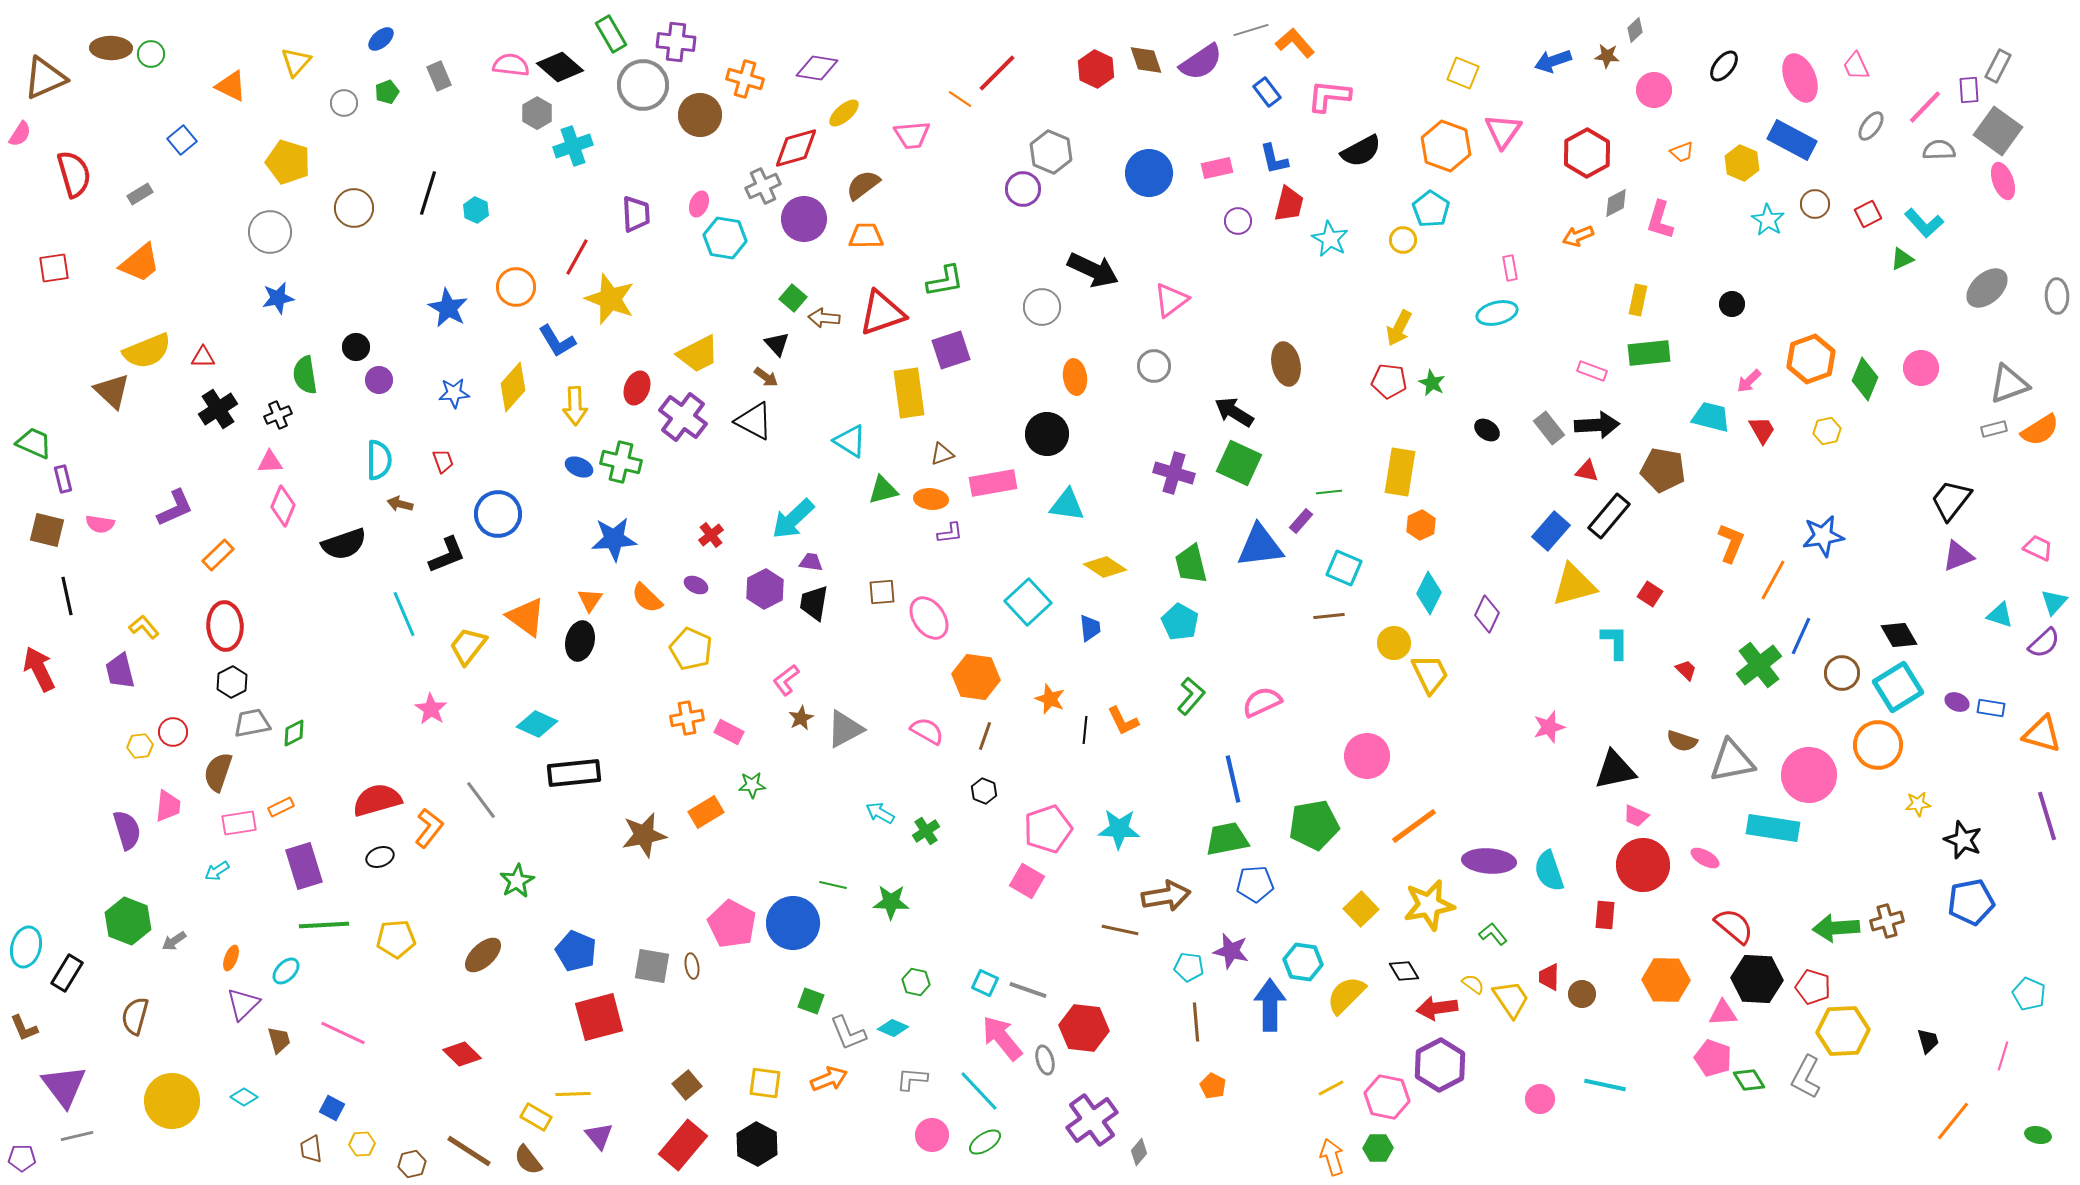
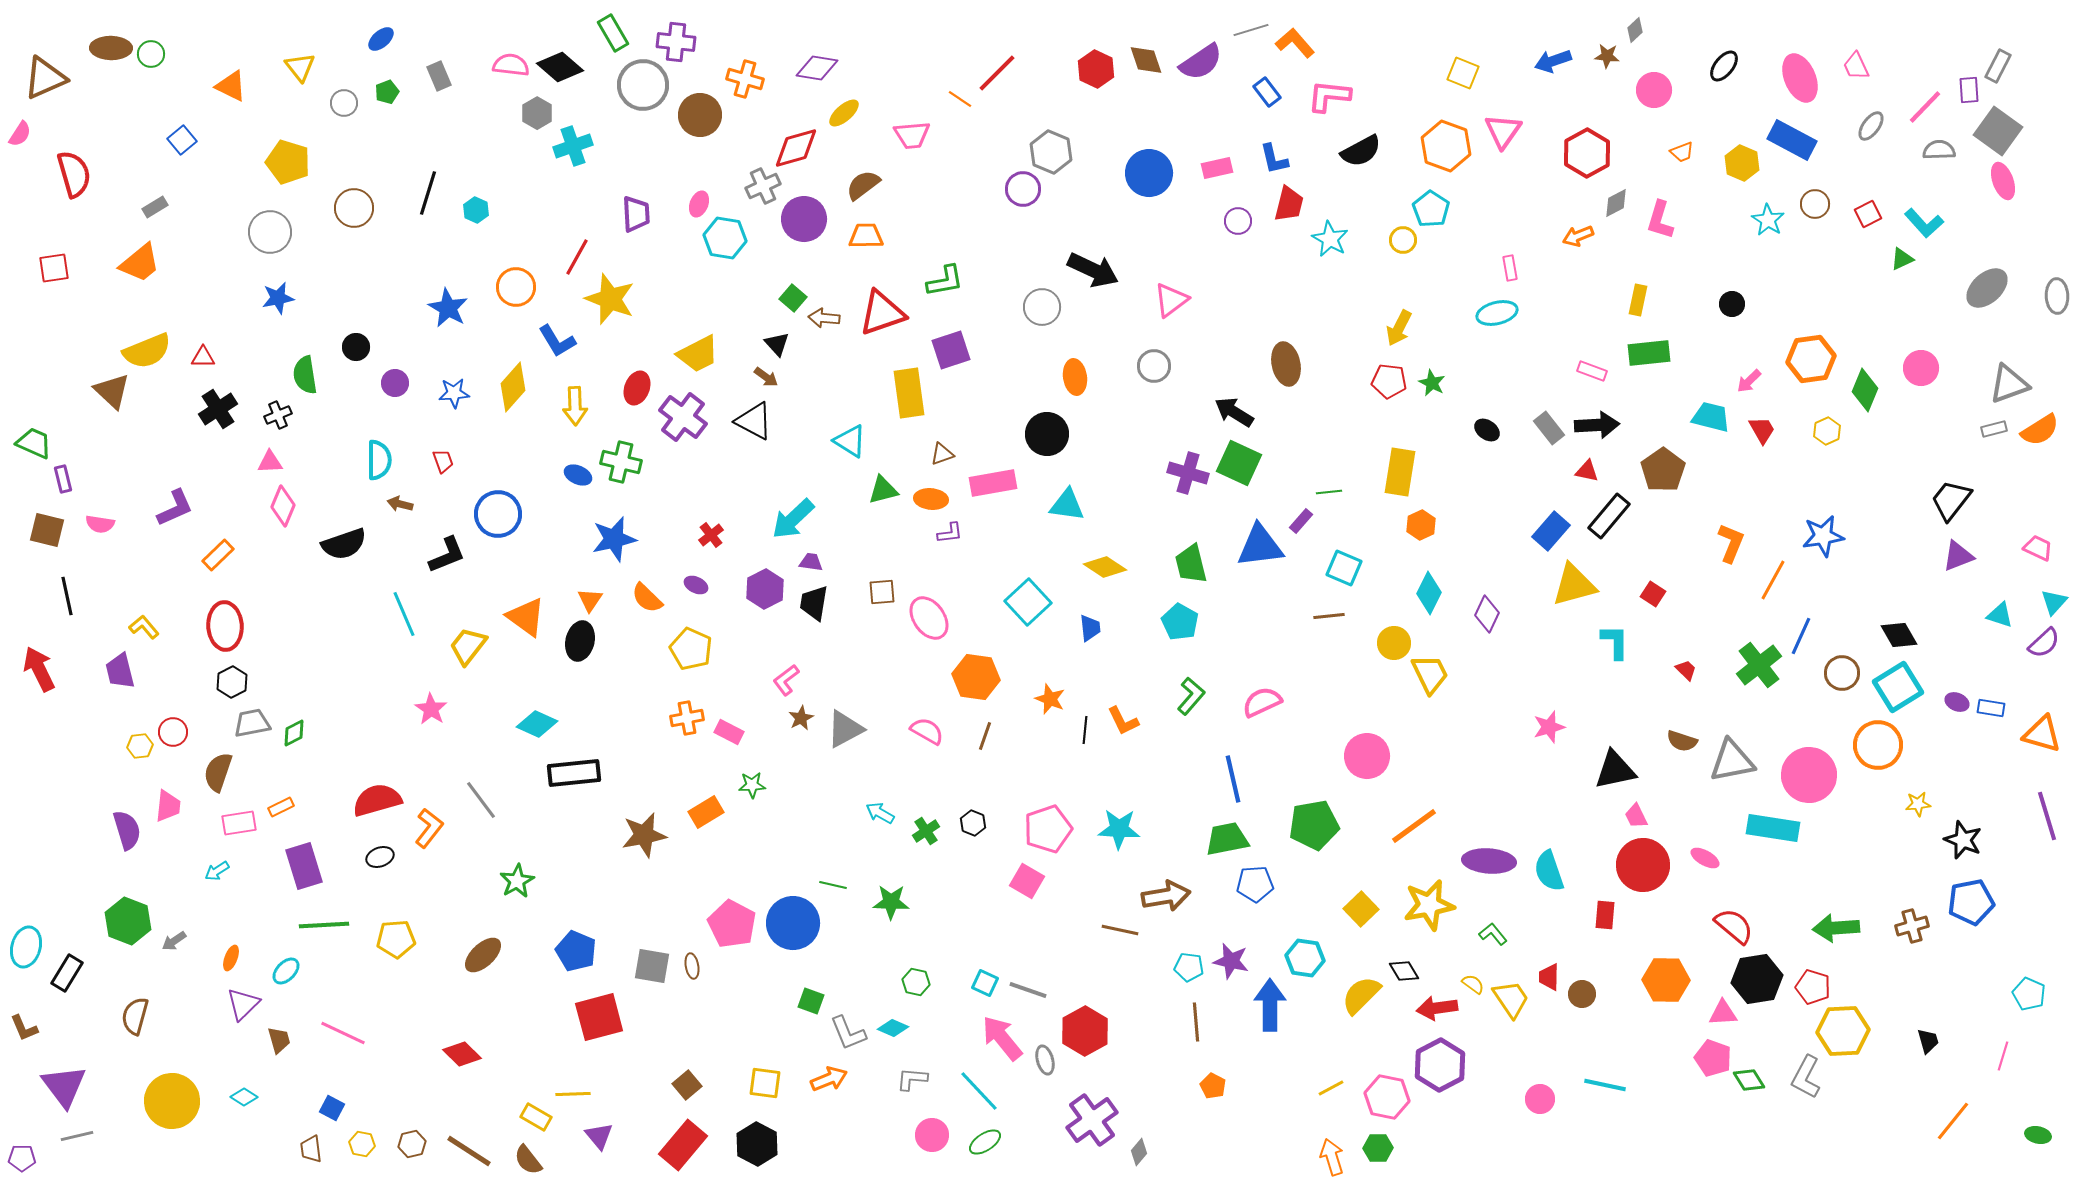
green rectangle at (611, 34): moved 2 px right, 1 px up
yellow triangle at (296, 62): moved 4 px right, 5 px down; rotated 20 degrees counterclockwise
gray rectangle at (140, 194): moved 15 px right, 13 px down
orange hexagon at (1811, 359): rotated 12 degrees clockwise
green diamond at (1865, 379): moved 11 px down
purple circle at (379, 380): moved 16 px right, 3 px down
yellow hexagon at (1827, 431): rotated 12 degrees counterclockwise
blue ellipse at (579, 467): moved 1 px left, 8 px down
brown pentagon at (1663, 470): rotated 27 degrees clockwise
purple cross at (1174, 473): moved 14 px right
blue star at (614, 539): rotated 9 degrees counterclockwise
red square at (1650, 594): moved 3 px right
black hexagon at (984, 791): moved 11 px left, 32 px down
pink trapezoid at (1636, 816): rotated 40 degrees clockwise
brown cross at (1887, 921): moved 25 px right, 5 px down
purple star at (1231, 951): moved 10 px down
cyan hexagon at (1303, 962): moved 2 px right, 4 px up
black hexagon at (1757, 979): rotated 12 degrees counterclockwise
yellow semicircle at (1346, 995): moved 15 px right
red hexagon at (1084, 1028): moved 1 px right, 3 px down; rotated 24 degrees clockwise
yellow hexagon at (362, 1144): rotated 15 degrees clockwise
brown hexagon at (412, 1164): moved 20 px up
